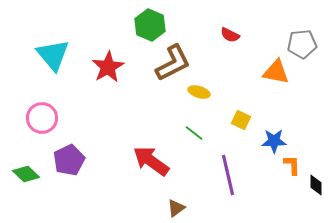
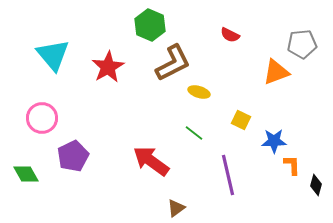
orange triangle: rotated 32 degrees counterclockwise
purple pentagon: moved 4 px right, 4 px up
green diamond: rotated 16 degrees clockwise
black diamond: rotated 15 degrees clockwise
